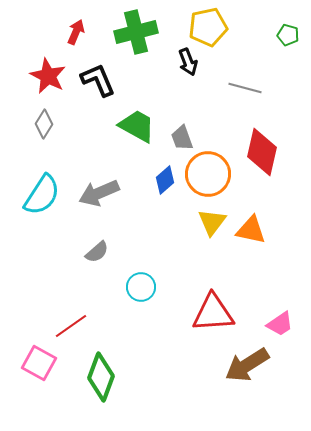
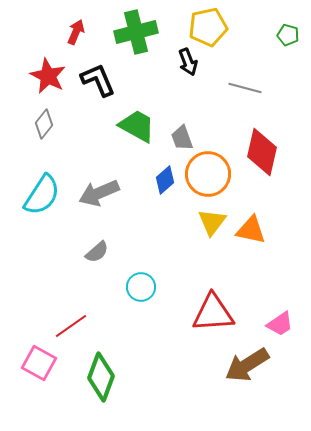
gray diamond: rotated 8 degrees clockwise
